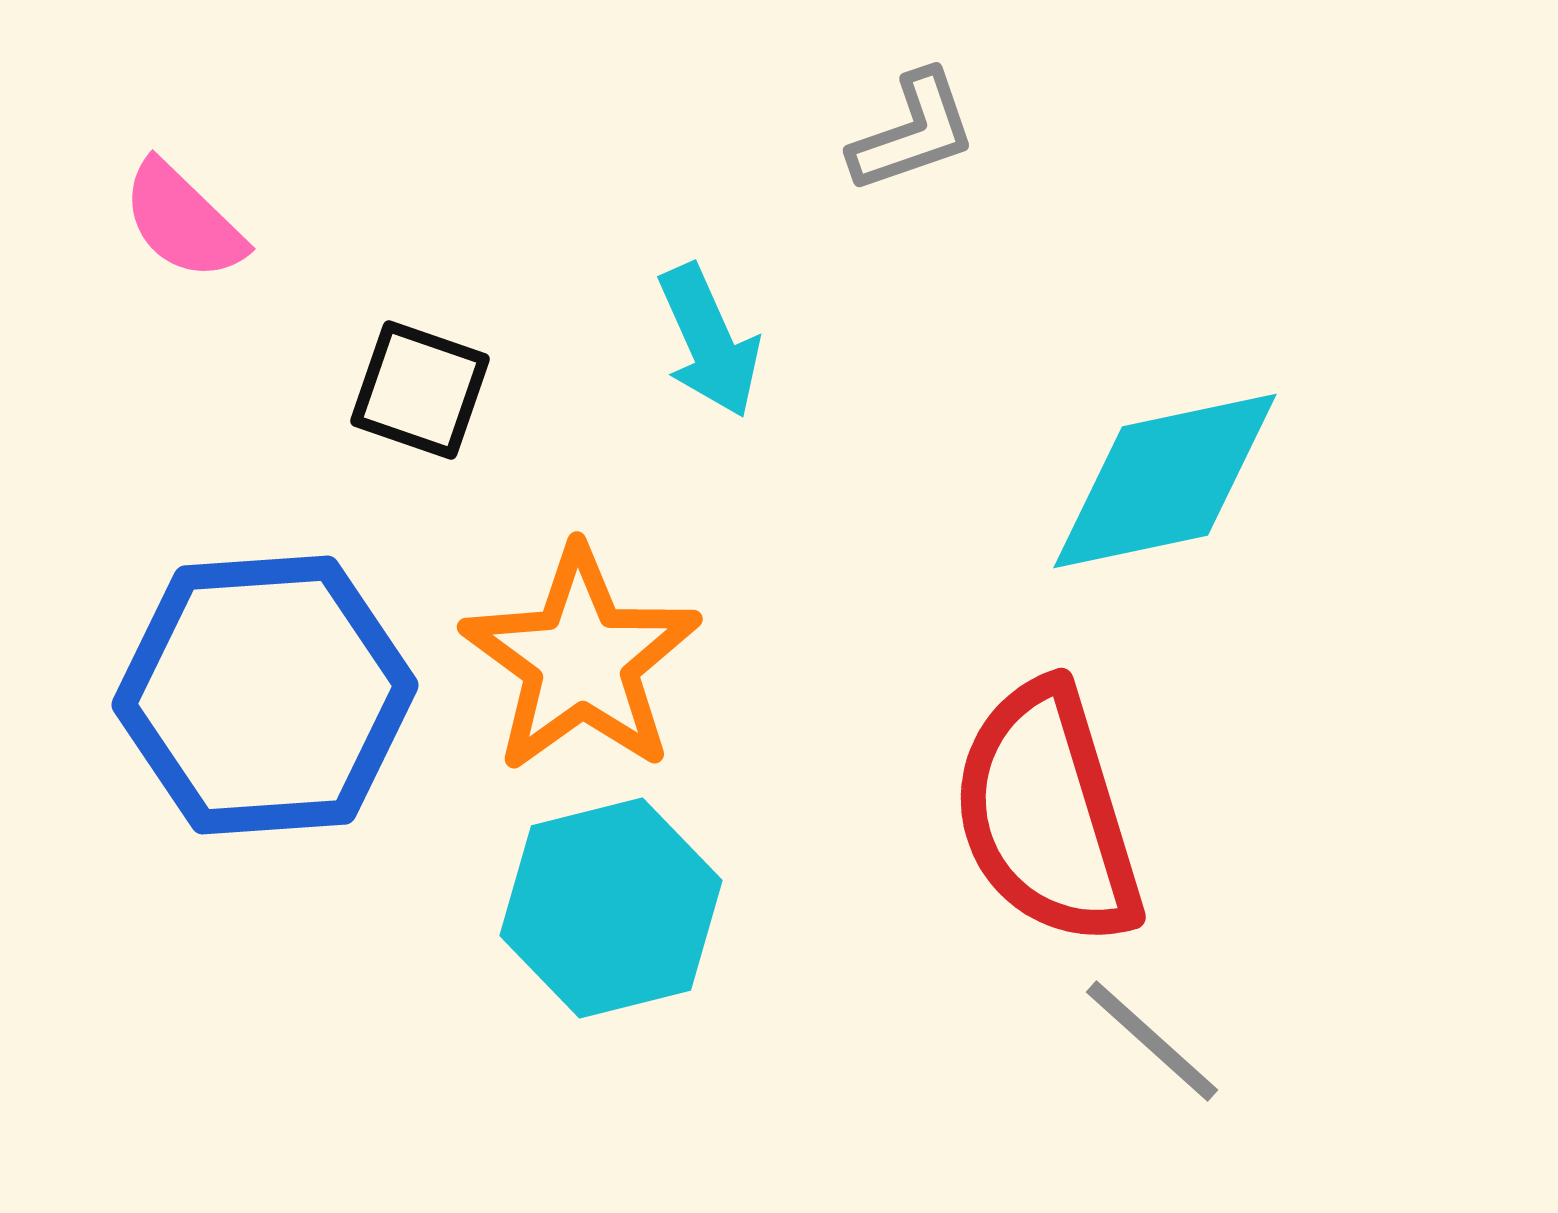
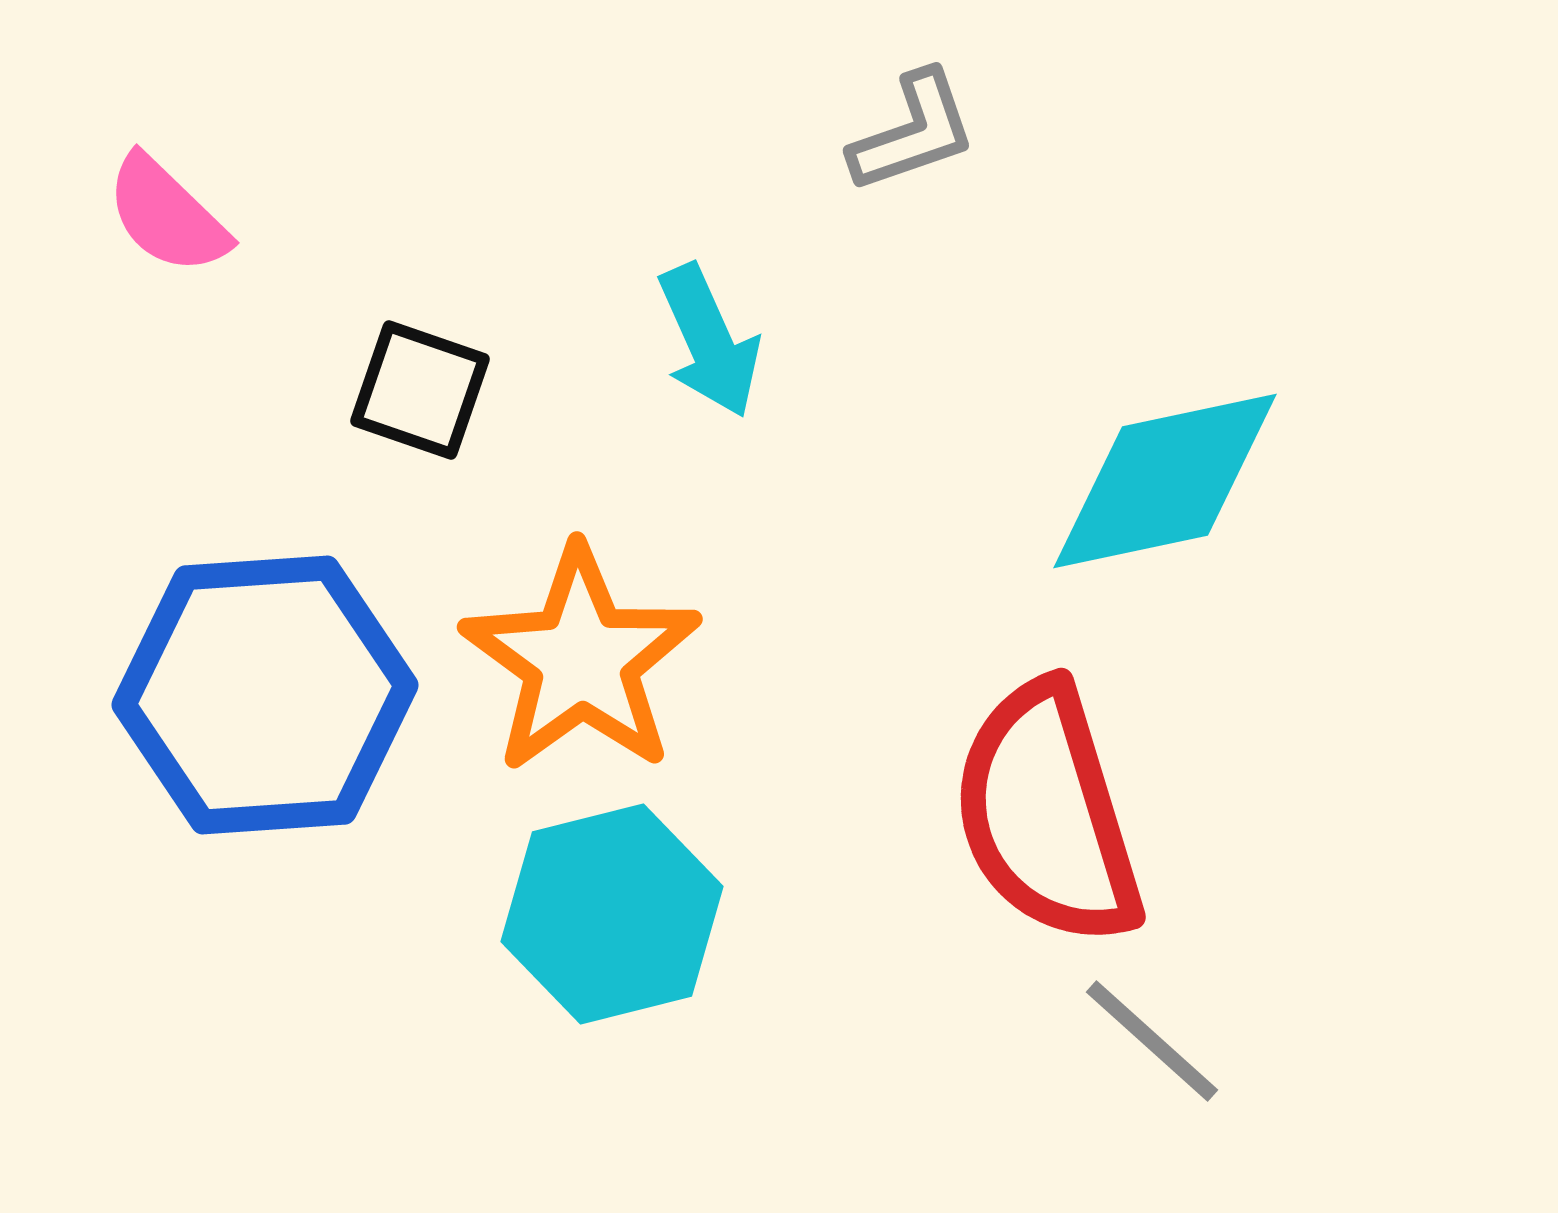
pink semicircle: moved 16 px left, 6 px up
cyan hexagon: moved 1 px right, 6 px down
